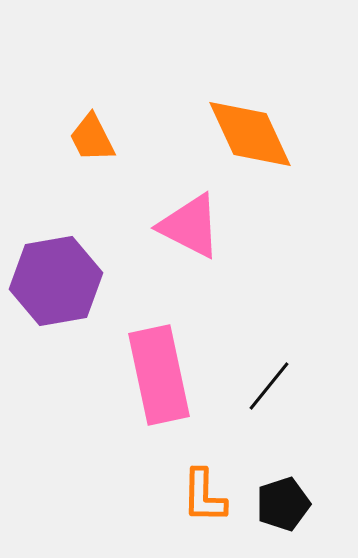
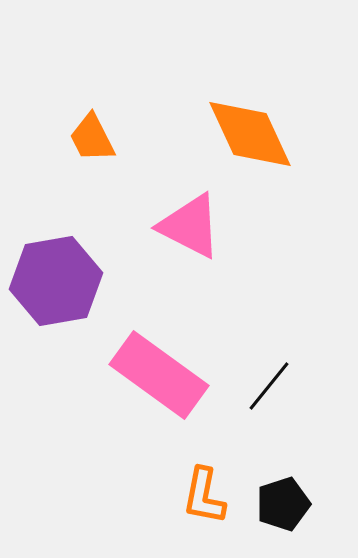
pink rectangle: rotated 42 degrees counterclockwise
orange L-shape: rotated 10 degrees clockwise
